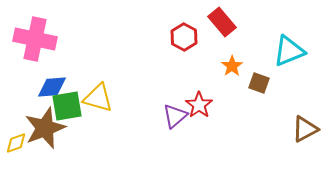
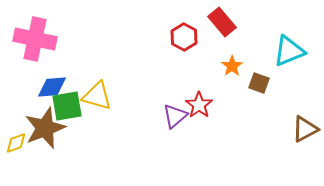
yellow triangle: moved 1 px left, 2 px up
